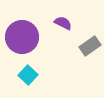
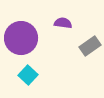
purple semicircle: rotated 18 degrees counterclockwise
purple circle: moved 1 px left, 1 px down
